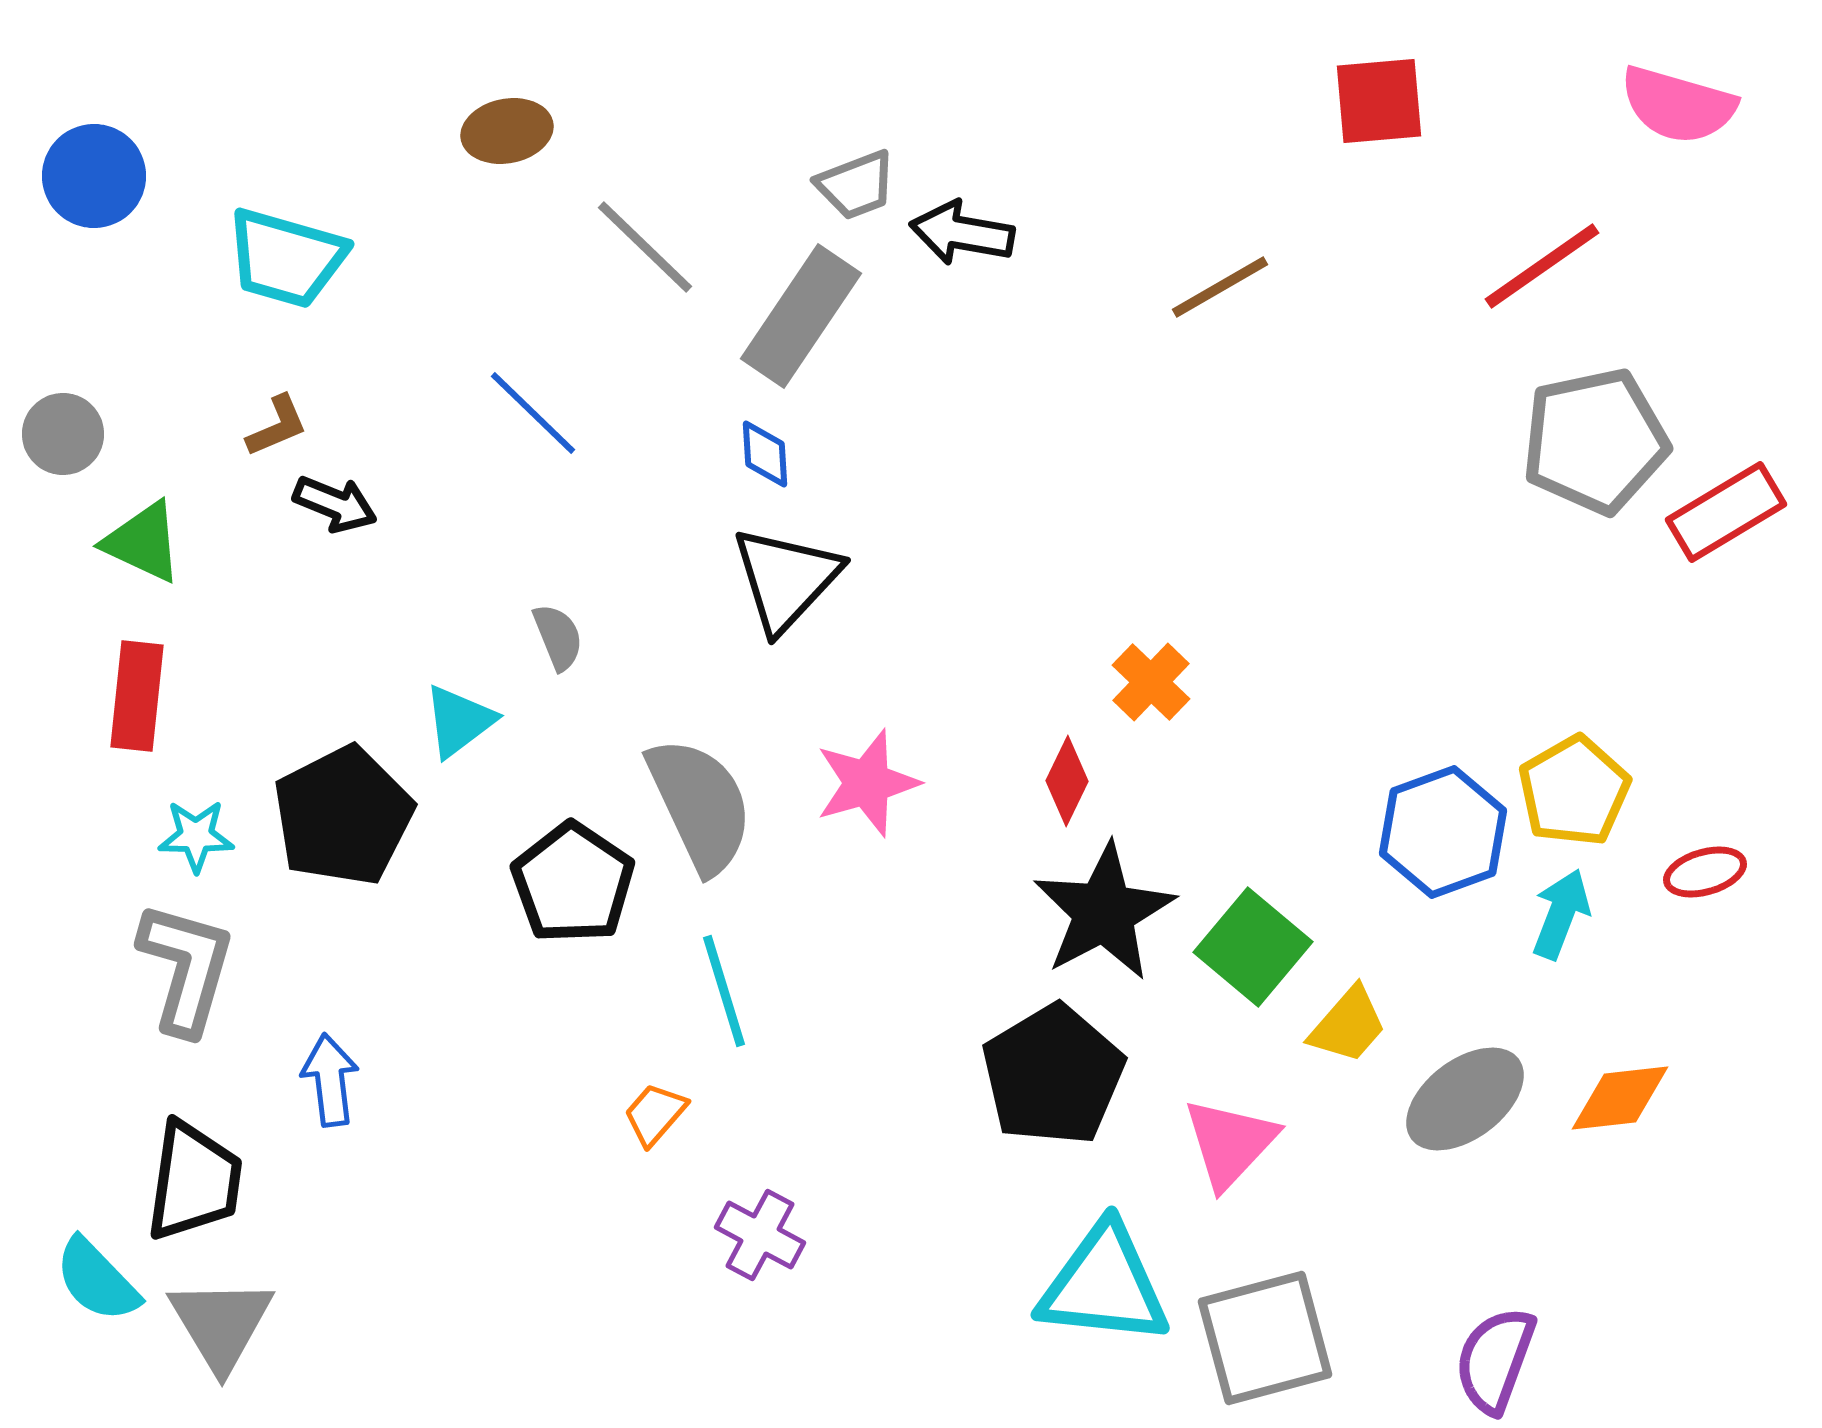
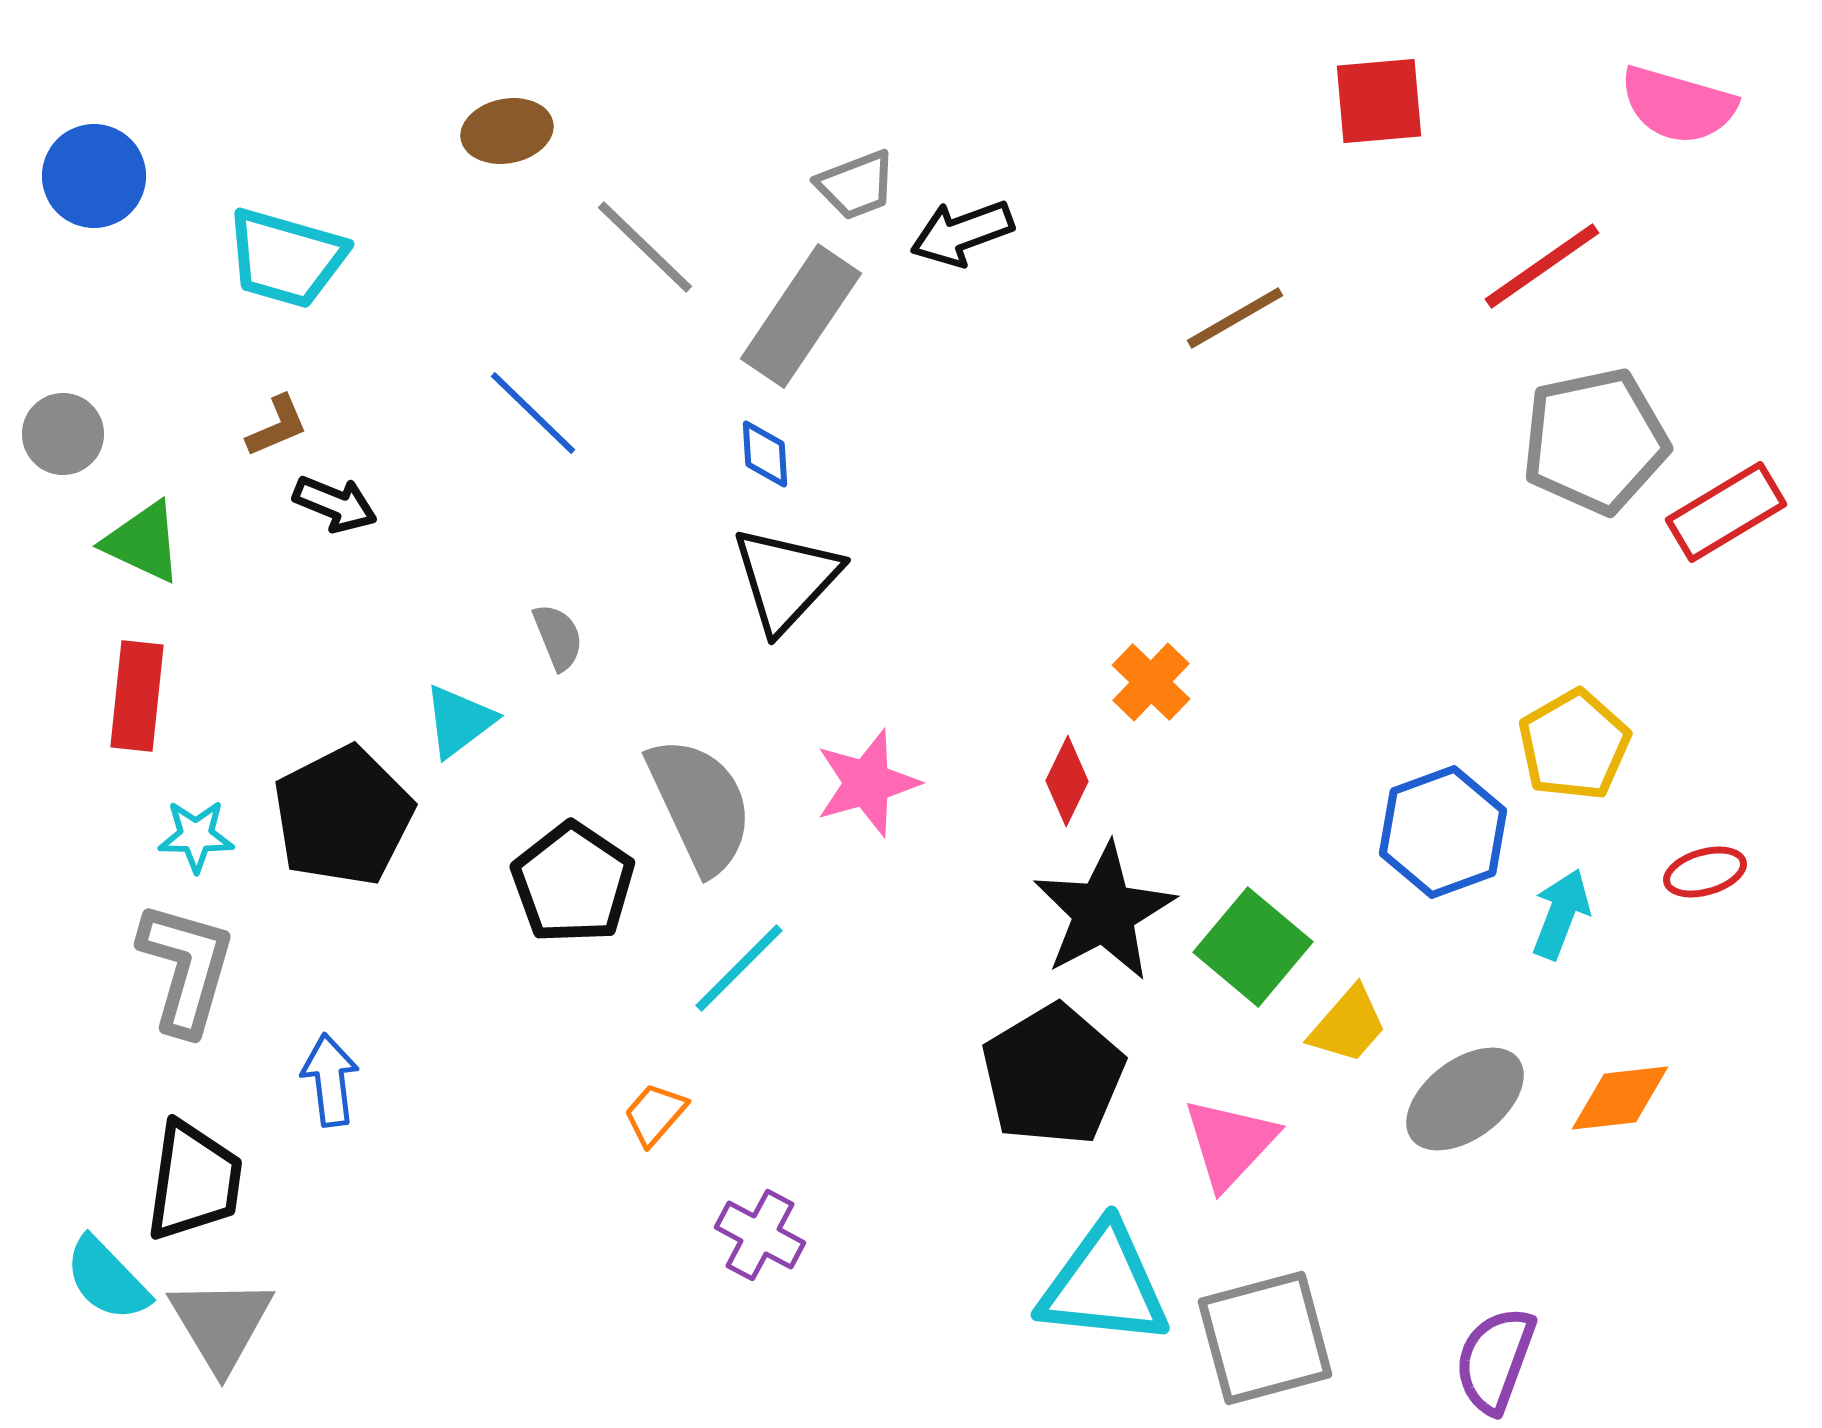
black arrow at (962, 233): rotated 30 degrees counterclockwise
brown line at (1220, 287): moved 15 px right, 31 px down
yellow pentagon at (1574, 791): moved 46 px up
cyan line at (724, 991): moved 15 px right, 23 px up; rotated 62 degrees clockwise
cyan semicircle at (97, 1280): moved 10 px right, 1 px up
